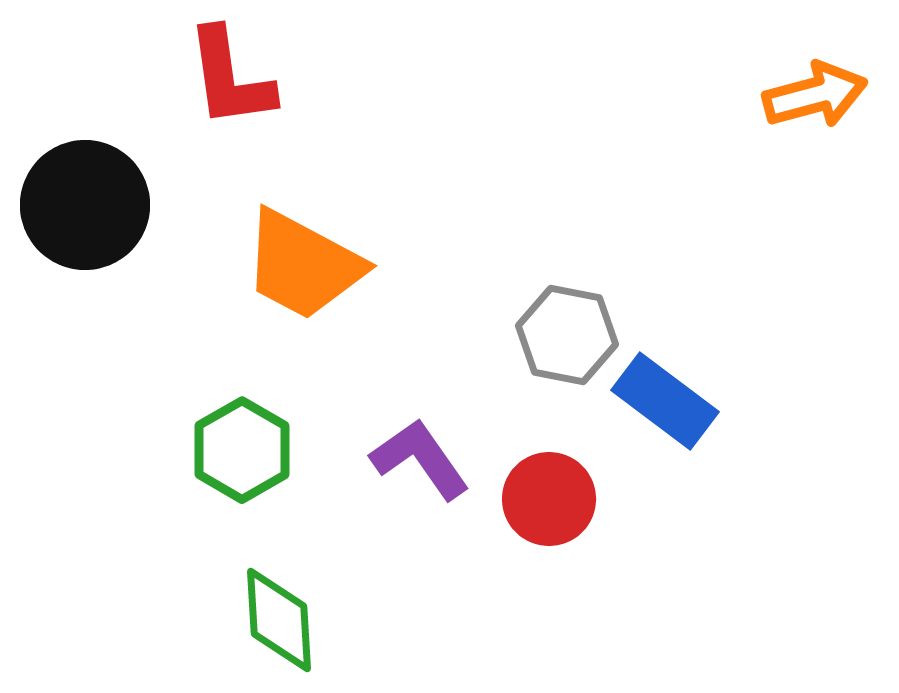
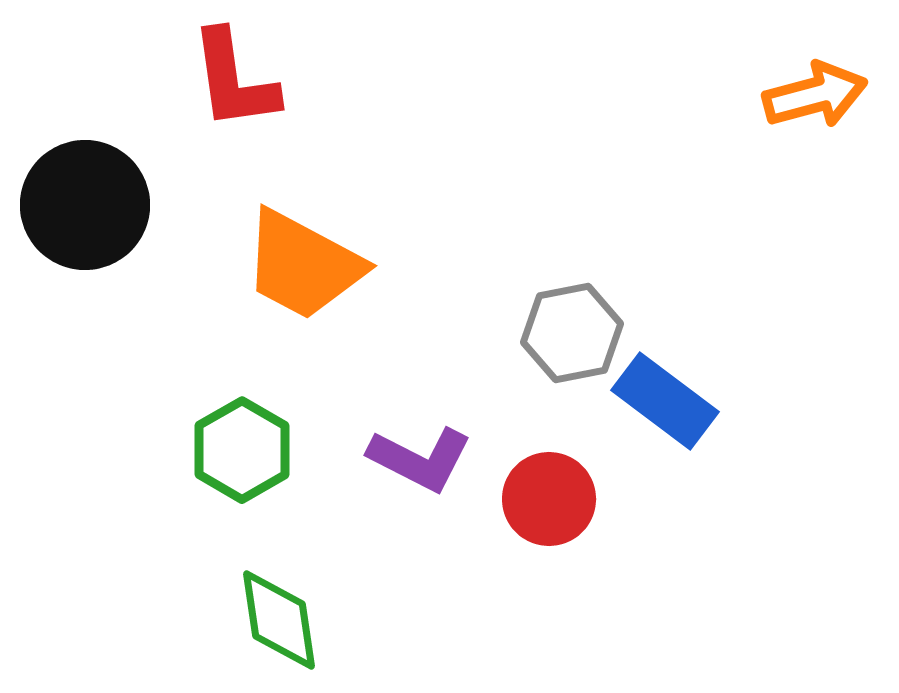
red L-shape: moved 4 px right, 2 px down
gray hexagon: moved 5 px right, 2 px up; rotated 22 degrees counterclockwise
purple L-shape: rotated 152 degrees clockwise
green diamond: rotated 5 degrees counterclockwise
